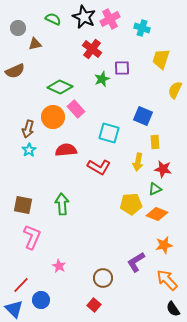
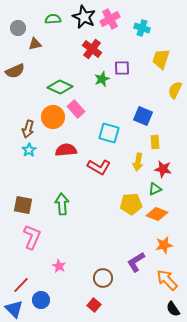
green semicircle: rotated 28 degrees counterclockwise
